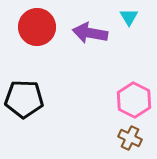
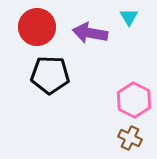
black pentagon: moved 26 px right, 24 px up
